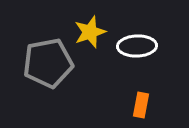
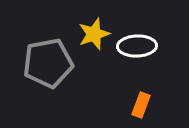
yellow star: moved 4 px right, 2 px down
orange rectangle: rotated 10 degrees clockwise
